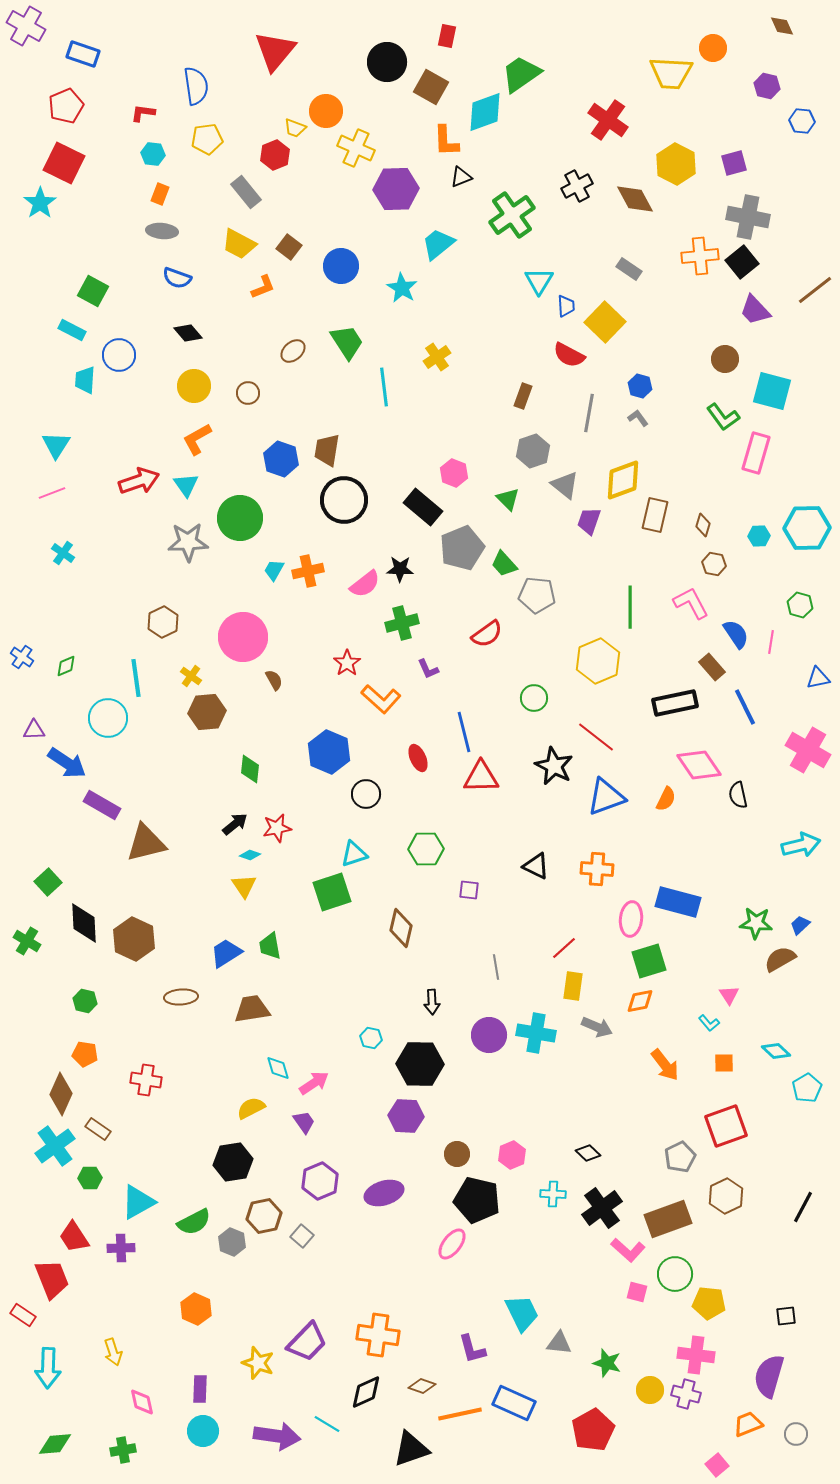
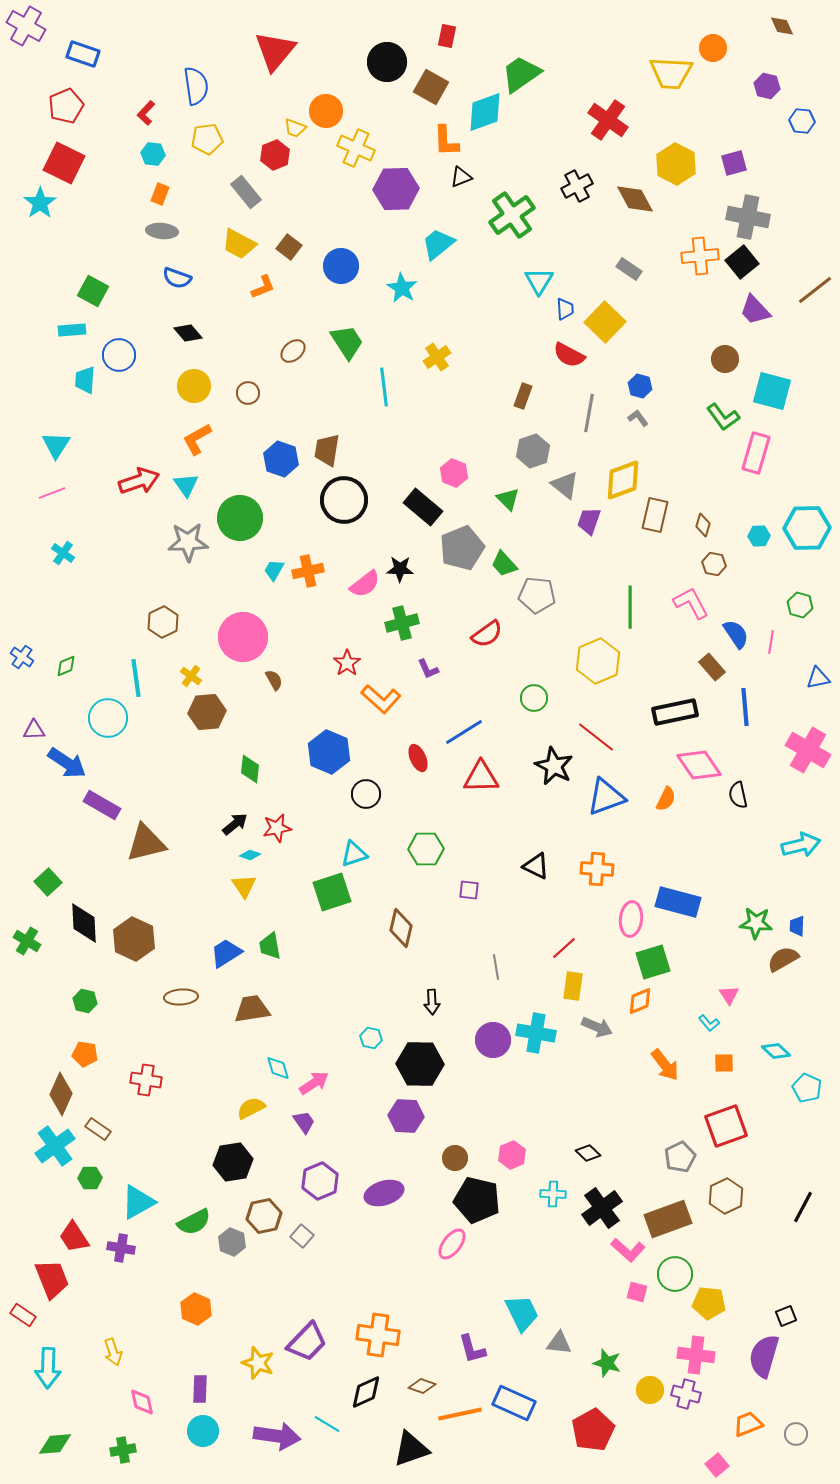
red L-shape at (143, 113): moved 3 px right; rotated 55 degrees counterclockwise
blue trapezoid at (566, 306): moved 1 px left, 3 px down
cyan rectangle at (72, 330): rotated 32 degrees counterclockwise
black rectangle at (675, 703): moved 9 px down
blue line at (745, 707): rotated 21 degrees clockwise
blue line at (464, 732): rotated 72 degrees clockwise
blue trapezoid at (800, 925): moved 3 px left, 1 px down; rotated 45 degrees counterclockwise
brown semicircle at (780, 959): moved 3 px right
green square at (649, 961): moved 4 px right, 1 px down
orange diamond at (640, 1001): rotated 12 degrees counterclockwise
purple circle at (489, 1035): moved 4 px right, 5 px down
cyan pentagon at (807, 1088): rotated 16 degrees counterclockwise
brown circle at (457, 1154): moved 2 px left, 4 px down
purple cross at (121, 1248): rotated 12 degrees clockwise
black square at (786, 1316): rotated 15 degrees counterclockwise
purple semicircle at (769, 1376): moved 5 px left, 20 px up
